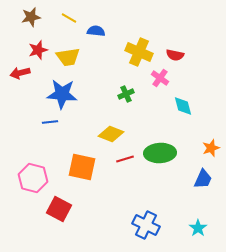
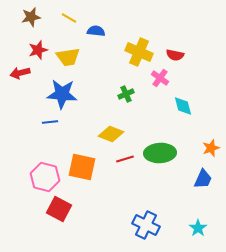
pink hexagon: moved 12 px right, 1 px up
